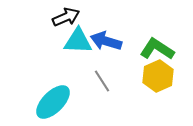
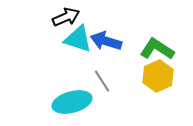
cyan triangle: moved 2 px up; rotated 16 degrees clockwise
cyan ellipse: moved 19 px right; rotated 30 degrees clockwise
